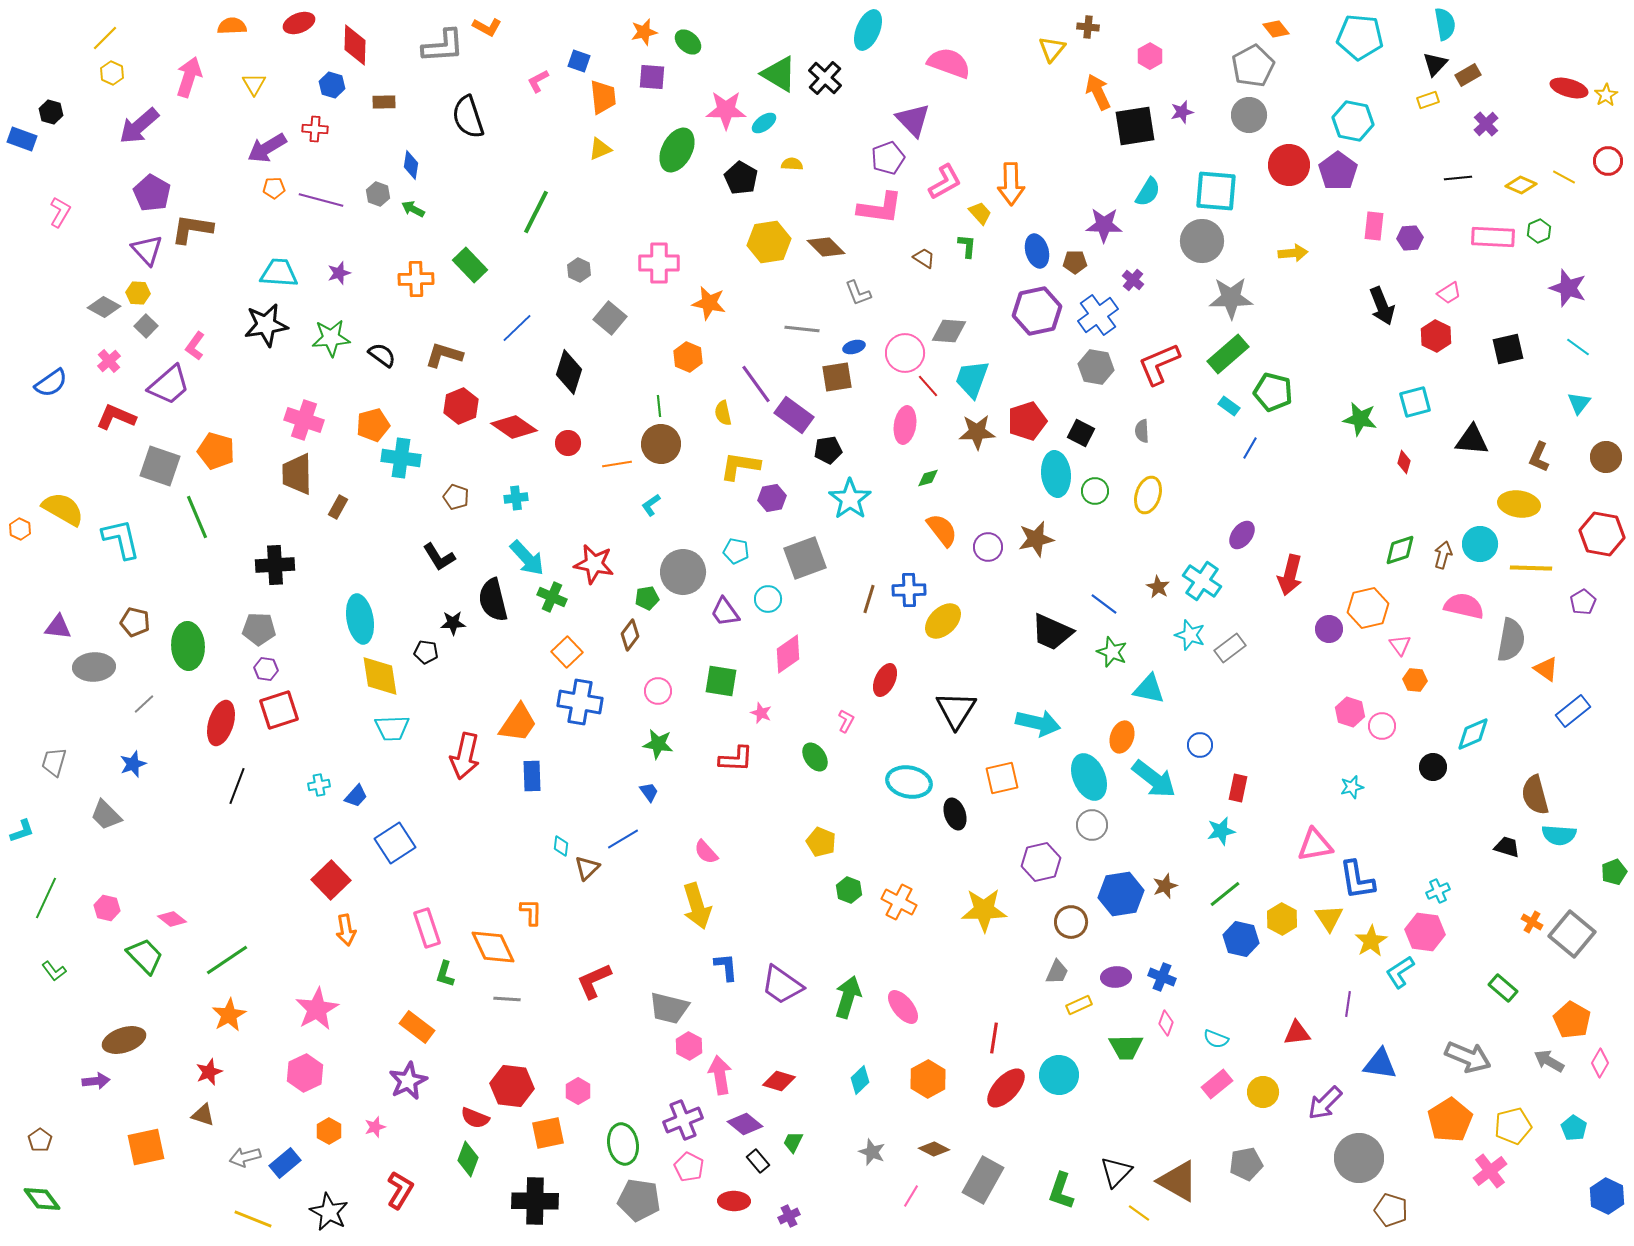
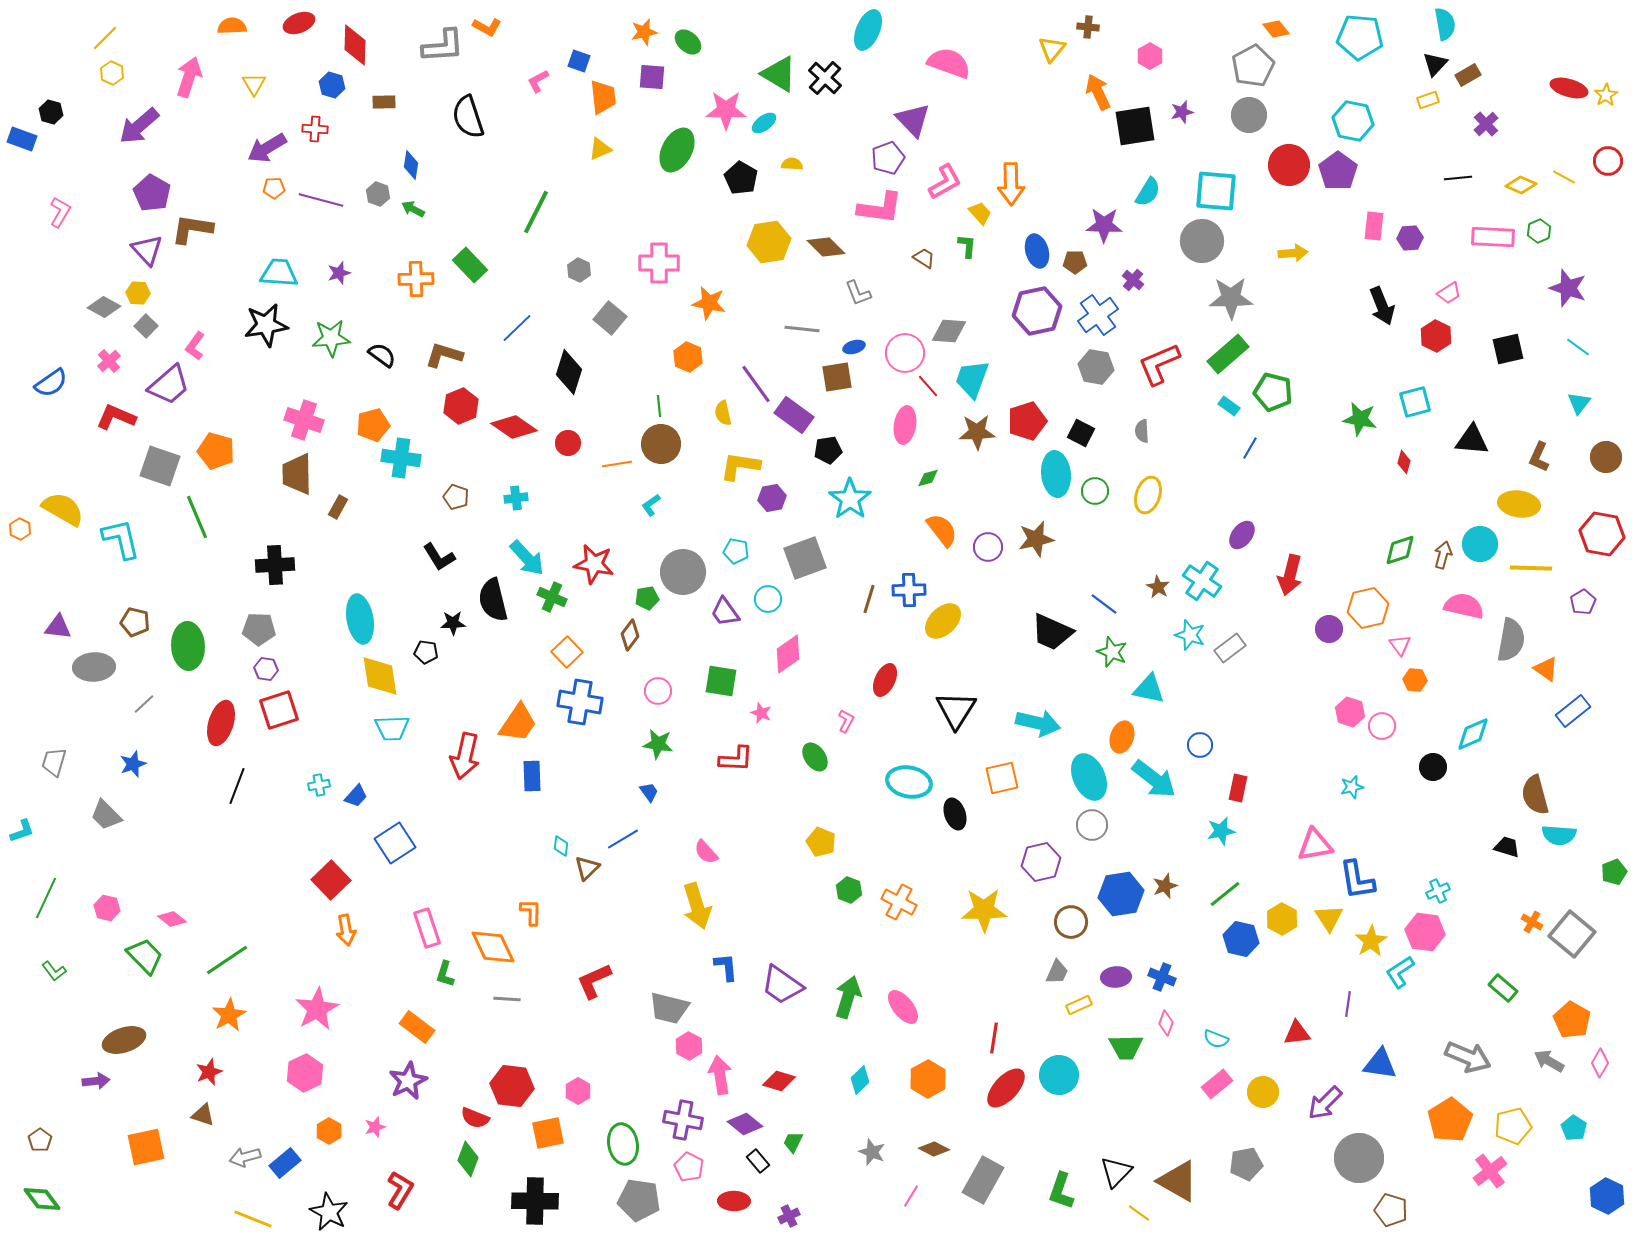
purple cross at (683, 1120): rotated 33 degrees clockwise
